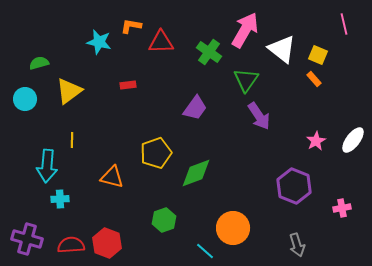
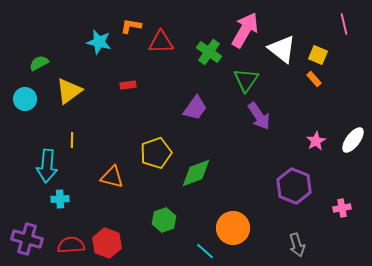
green semicircle: rotated 12 degrees counterclockwise
